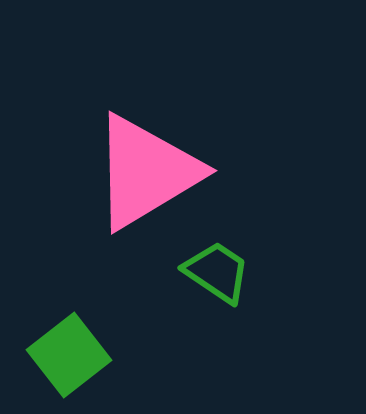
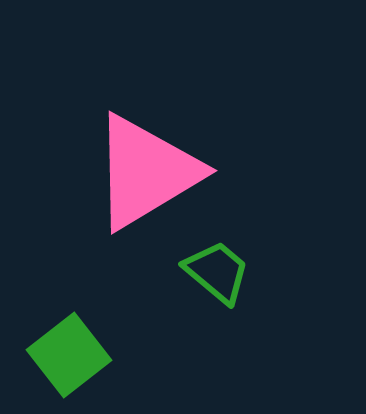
green trapezoid: rotated 6 degrees clockwise
